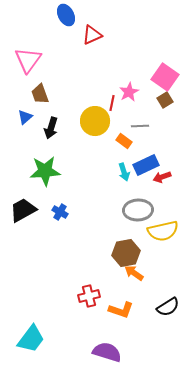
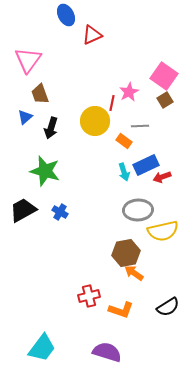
pink square: moved 1 px left, 1 px up
green star: rotated 20 degrees clockwise
cyan trapezoid: moved 11 px right, 9 px down
